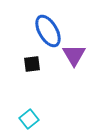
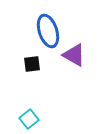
blue ellipse: rotated 12 degrees clockwise
purple triangle: rotated 30 degrees counterclockwise
